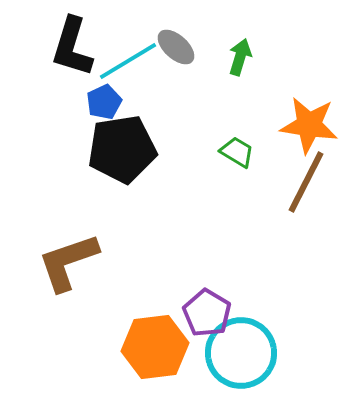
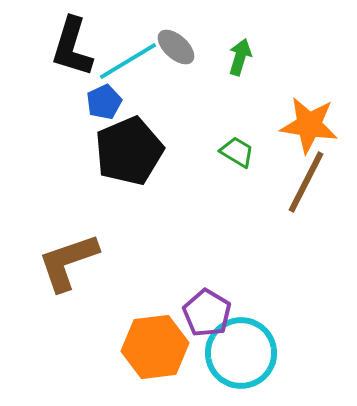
black pentagon: moved 7 px right, 2 px down; rotated 14 degrees counterclockwise
